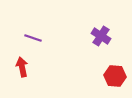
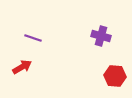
purple cross: rotated 18 degrees counterclockwise
red arrow: rotated 72 degrees clockwise
